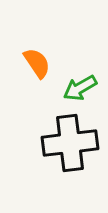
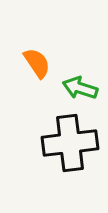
green arrow: rotated 48 degrees clockwise
